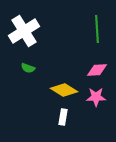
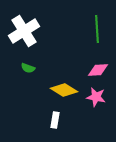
pink diamond: moved 1 px right
pink star: rotated 12 degrees clockwise
white rectangle: moved 8 px left, 3 px down
